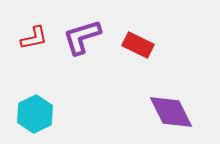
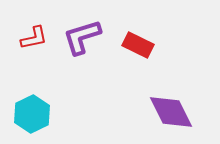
cyan hexagon: moved 3 px left
